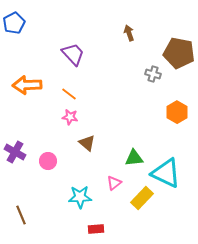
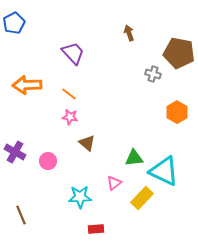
purple trapezoid: moved 1 px up
cyan triangle: moved 2 px left, 2 px up
